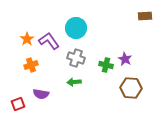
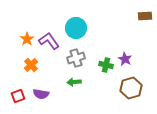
gray cross: rotated 36 degrees counterclockwise
orange cross: rotated 24 degrees counterclockwise
brown hexagon: rotated 20 degrees counterclockwise
red square: moved 8 px up
